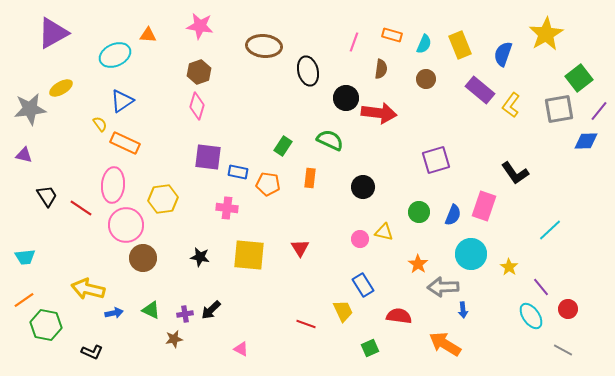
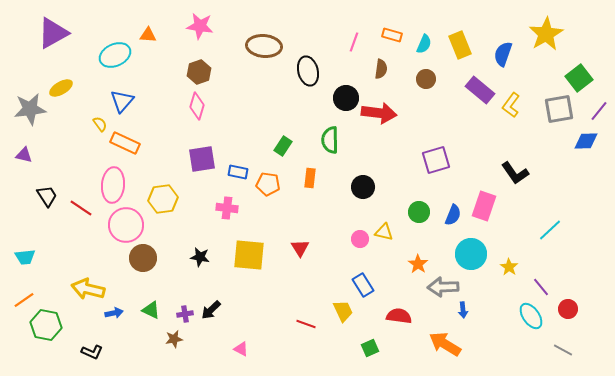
blue triangle at (122, 101): rotated 15 degrees counterclockwise
green semicircle at (330, 140): rotated 116 degrees counterclockwise
purple square at (208, 157): moved 6 px left, 2 px down; rotated 16 degrees counterclockwise
